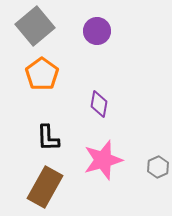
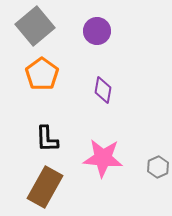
purple diamond: moved 4 px right, 14 px up
black L-shape: moved 1 px left, 1 px down
pink star: moved 2 px up; rotated 21 degrees clockwise
